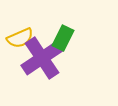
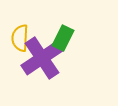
yellow semicircle: rotated 116 degrees clockwise
